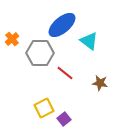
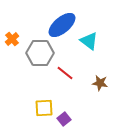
yellow square: rotated 24 degrees clockwise
